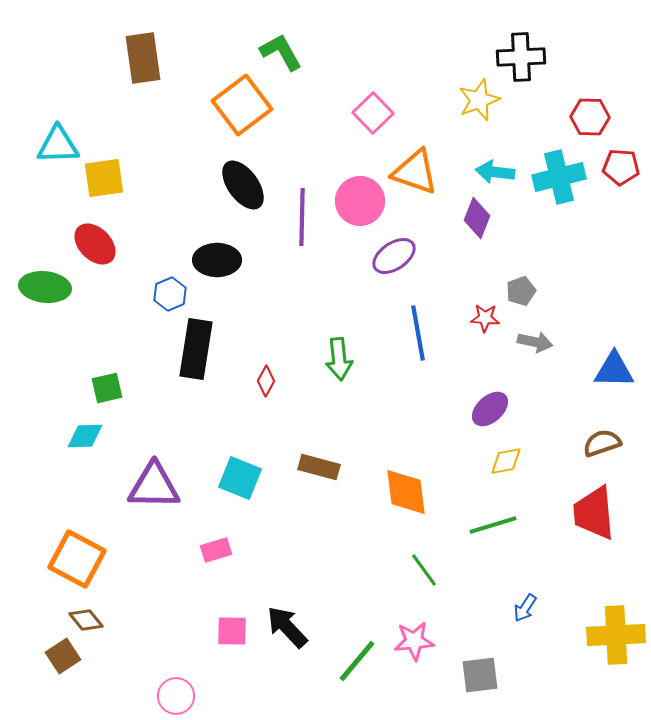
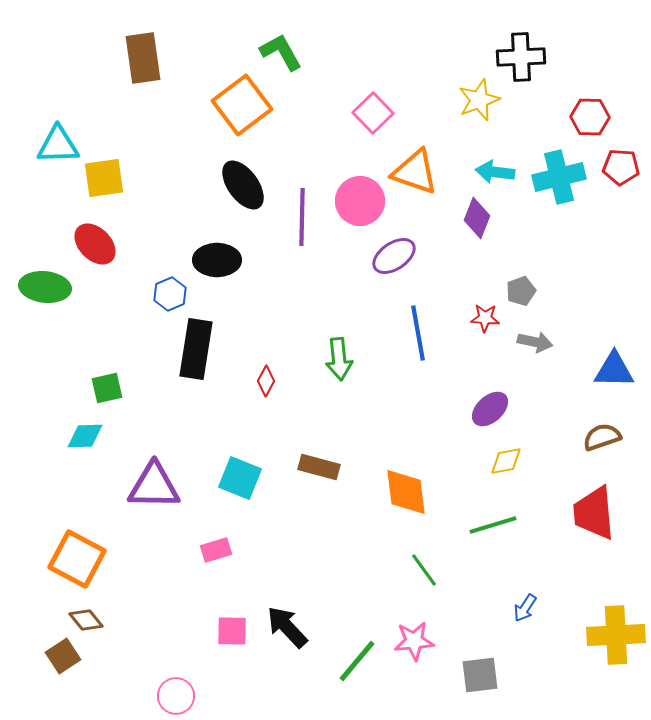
brown semicircle at (602, 443): moved 6 px up
